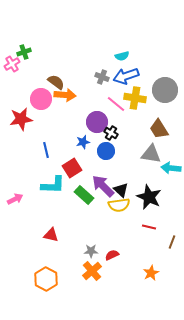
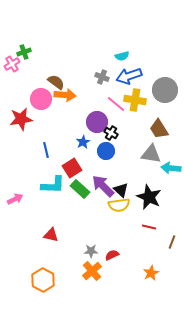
blue arrow: moved 3 px right
yellow cross: moved 2 px down
blue star: rotated 16 degrees counterclockwise
green rectangle: moved 4 px left, 6 px up
orange hexagon: moved 3 px left, 1 px down
